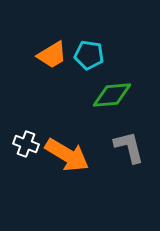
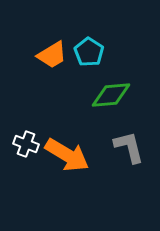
cyan pentagon: moved 3 px up; rotated 24 degrees clockwise
green diamond: moved 1 px left
